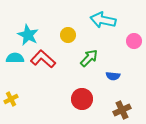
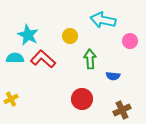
yellow circle: moved 2 px right, 1 px down
pink circle: moved 4 px left
green arrow: moved 1 px right, 1 px down; rotated 48 degrees counterclockwise
